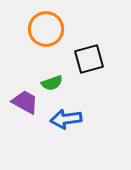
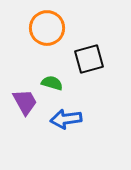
orange circle: moved 1 px right, 1 px up
green semicircle: rotated 145 degrees counterclockwise
purple trapezoid: rotated 32 degrees clockwise
